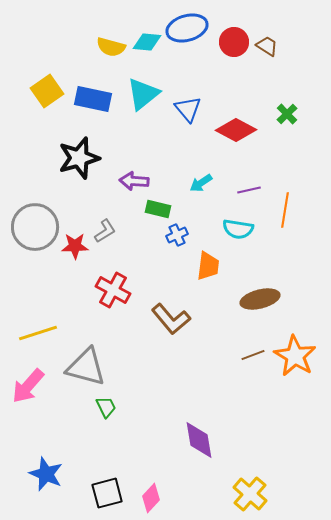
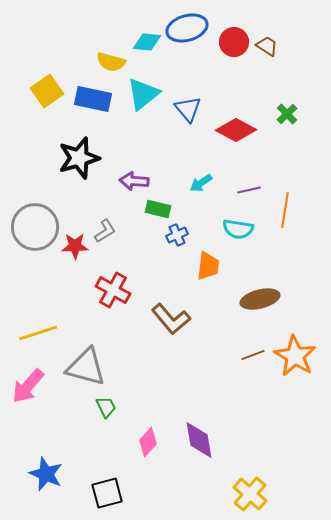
yellow semicircle: moved 15 px down
pink diamond: moved 3 px left, 56 px up
